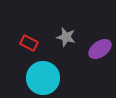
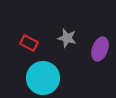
gray star: moved 1 px right, 1 px down
purple ellipse: rotated 35 degrees counterclockwise
